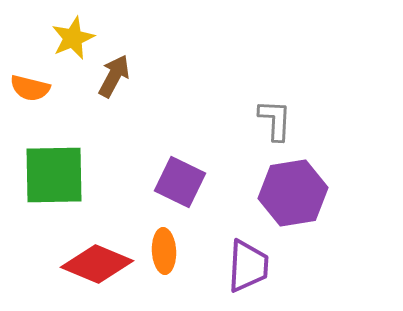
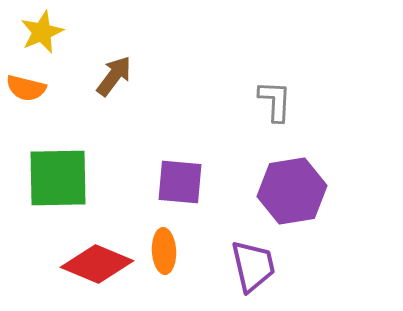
yellow star: moved 31 px left, 6 px up
brown arrow: rotated 9 degrees clockwise
orange semicircle: moved 4 px left
gray L-shape: moved 19 px up
green square: moved 4 px right, 3 px down
purple square: rotated 21 degrees counterclockwise
purple hexagon: moved 1 px left, 2 px up
purple trapezoid: moved 5 px right; rotated 16 degrees counterclockwise
